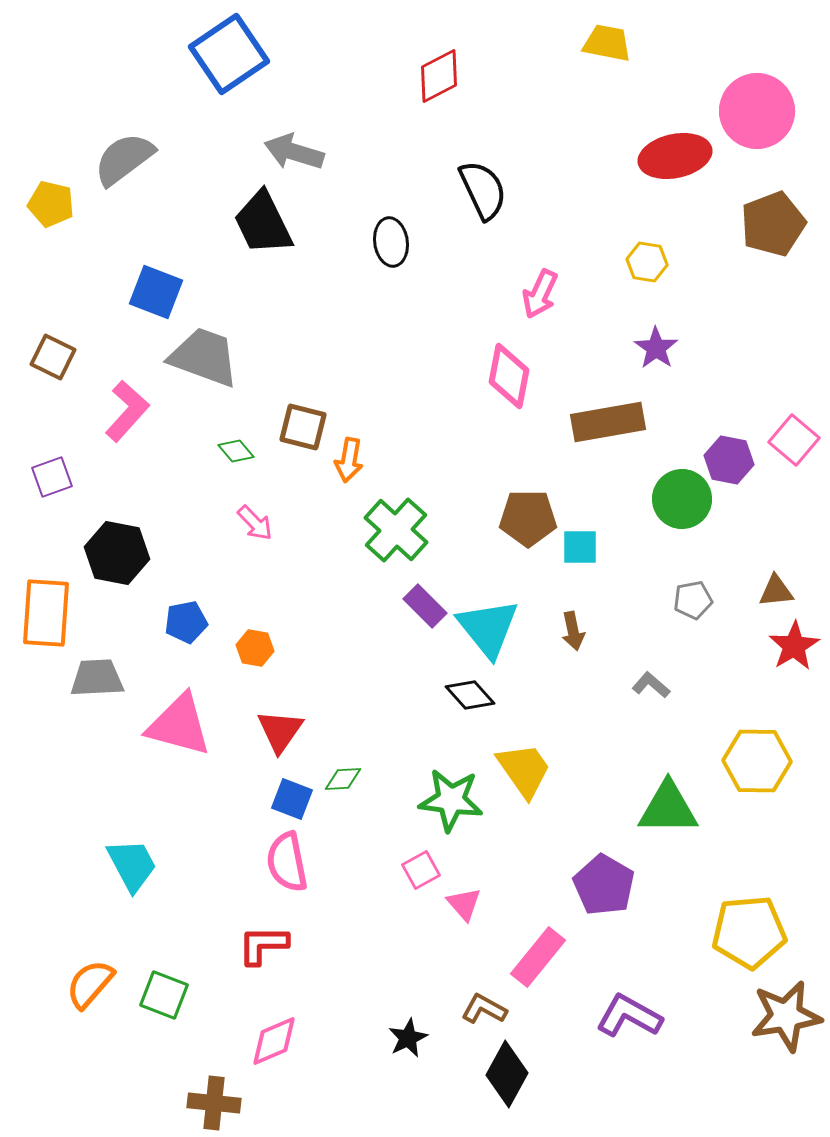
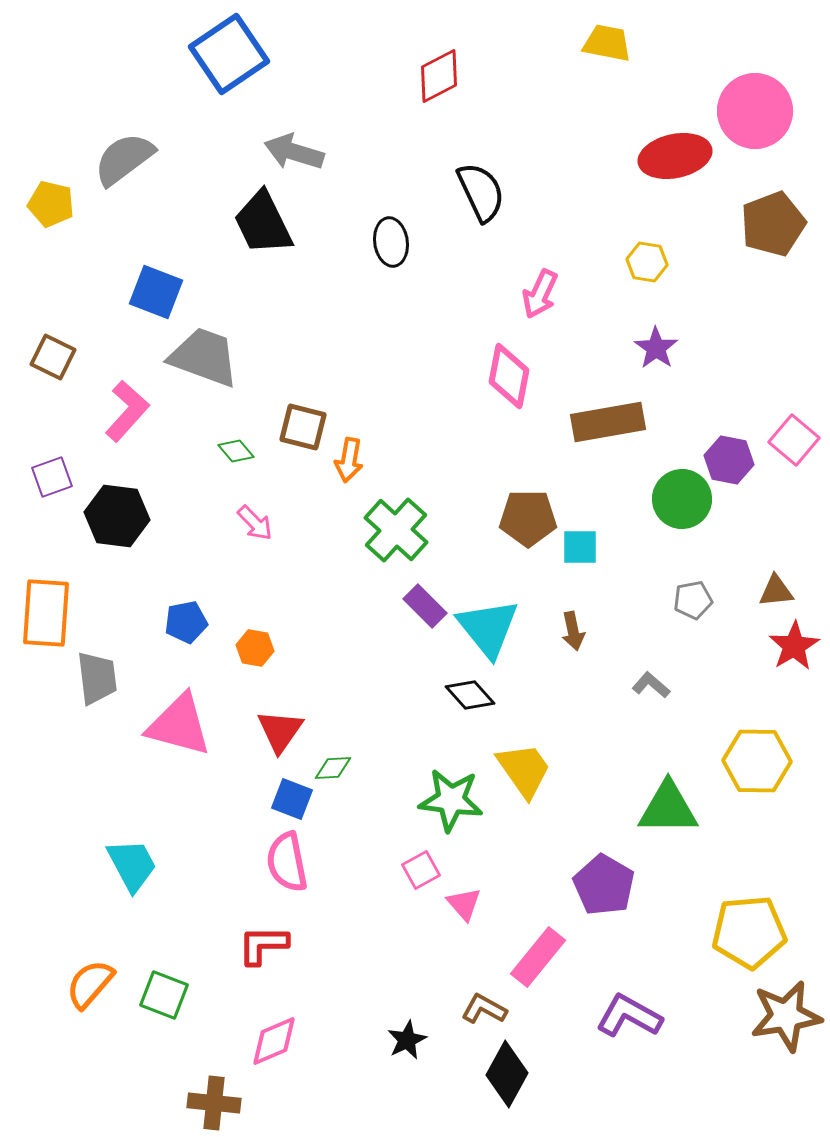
pink circle at (757, 111): moved 2 px left
black semicircle at (483, 190): moved 2 px left, 2 px down
black hexagon at (117, 553): moved 37 px up; rotated 4 degrees counterclockwise
gray trapezoid at (97, 678): rotated 86 degrees clockwise
green diamond at (343, 779): moved 10 px left, 11 px up
black star at (408, 1038): moved 1 px left, 2 px down
